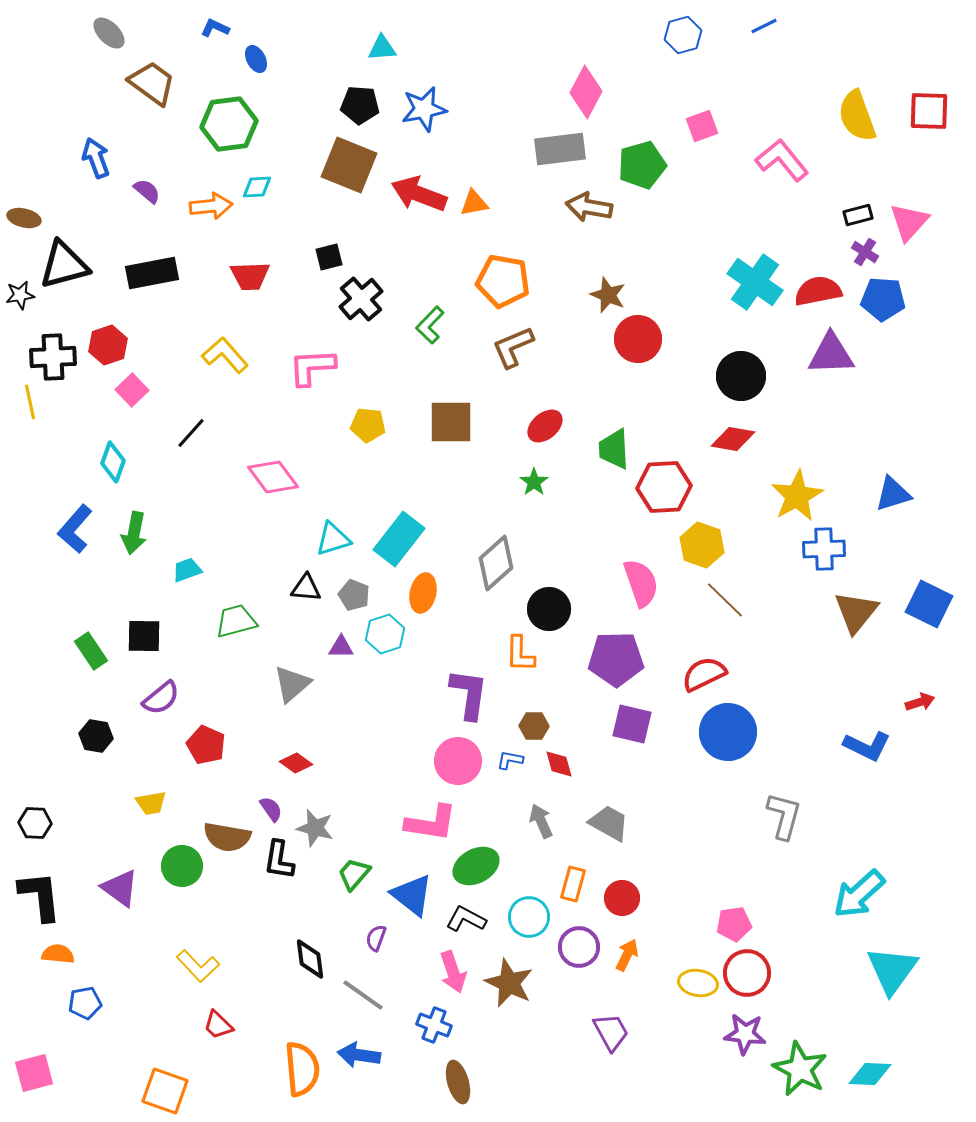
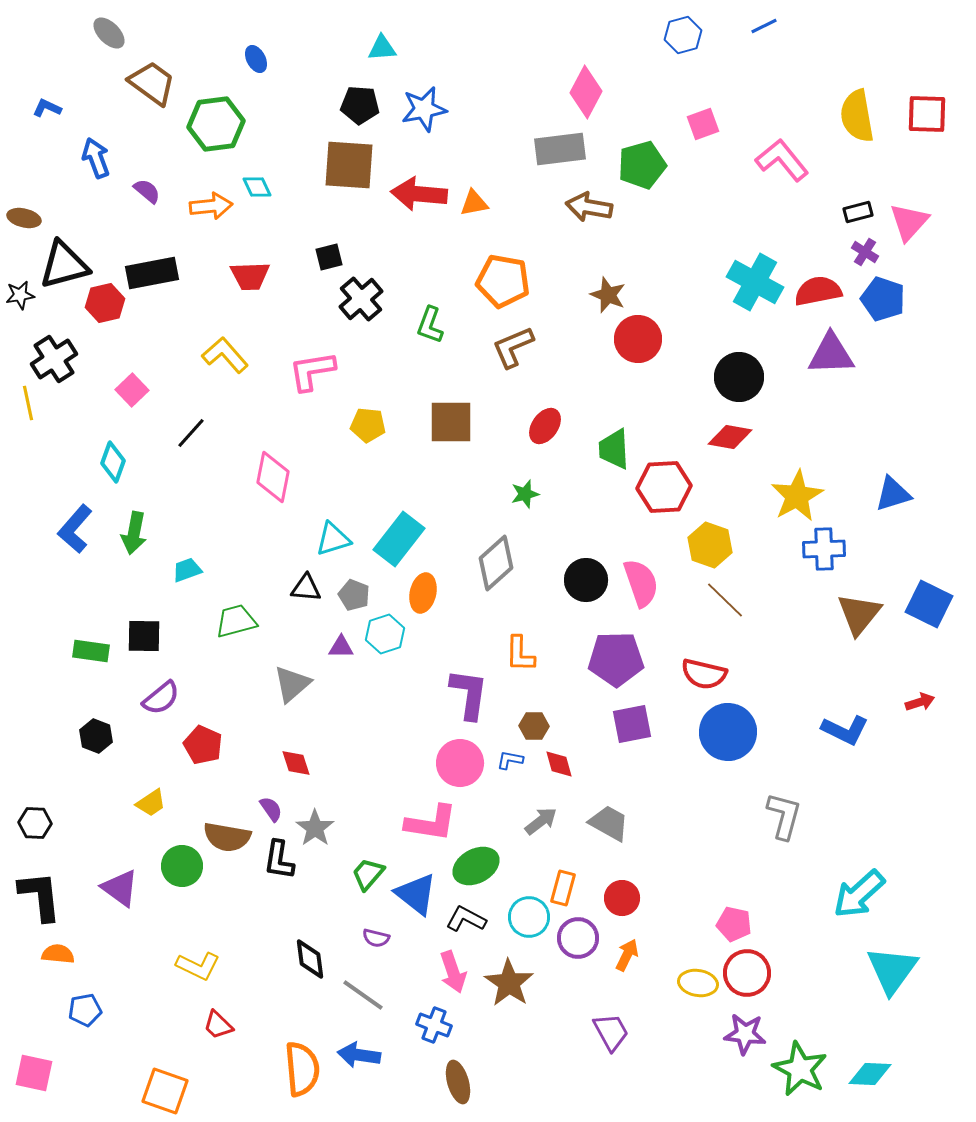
blue L-shape at (215, 28): moved 168 px left, 80 px down
red square at (929, 111): moved 2 px left, 3 px down
yellow semicircle at (857, 116): rotated 10 degrees clockwise
green hexagon at (229, 124): moved 13 px left
pink square at (702, 126): moved 1 px right, 2 px up
brown square at (349, 165): rotated 18 degrees counterclockwise
cyan diamond at (257, 187): rotated 68 degrees clockwise
red arrow at (419, 194): rotated 16 degrees counterclockwise
black rectangle at (858, 215): moved 3 px up
cyan cross at (755, 282): rotated 6 degrees counterclockwise
blue pentagon at (883, 299): rotated 15 degrees clockwise
green L-shape at (430, 325): rotated 24 degrees counterclockwise
red hexagon at (108, 345): moved 3 px left, 42 px up; rotated 6 degrees clockwise
black cross at (53, 357): moved 1 px right, 2 px down; rotated 30 degrees counterclockwise
pink L-shape at (312, 367): moved 4 px down; rotated 6 degrees counterclockwise
black circle at (741, 376): moved 2 px left, 1 px down
yellow line at (30, 402): moved 2 px left, 1 px down
red ellipse at (545, 426): rotated 15 degrees counterclockwise
red diamond at (733, 439): moved 3 px left, 2 px up
pink diamond at (273, 477): rotated 48 degrees clockwise
green star at (534, 482): moved 9 px left, 12 px down; rotated 20 degrees clockwise
yellow hexagon at (702, 545): moved 8 px right
black circle at (549, 609): moved 37 px right, 29 px up
brown triangle at (856, 612): moved 3 px right, 2 px down
green rectangle at (91, 651): rotated 48 degrees counterclockwise
red semicircle at (704, 674): rotated 141 degrees counterclockwise
purple square at (632, 724): rotated 24 degrees counterclockwise
black hexagon at (96, 736): rotated 12 degrees clockwise
red pentagon at (206, 745): moved 3 px left
blue L-shape at (867, 746): moved 22 px left, 16 px up
pink circle at (458, 761): moved 2 px right, 2 px down
red diamond at (296, 763): rotated 36 degrees clockwise
yellow trapezoid at (151, 803): rotated 24 degrees counterclockwise
gray arrow at (541, 821): rotated 76 degrees clockwise
gray star at (315, 828): rotated 21 degrees clockwise
green trapezoid at (354, 874): moved 14 px right
orange rectangle at (573, 884): moved 10 px left, 4 px down
blue triangle at (412, 895): moved 4 px right, 1 px up
pink pentagon at (734, 924): rotated 20 degrees clockwise
purple semicircle at (376, 938): rotated 96 degrees counterclockwise
purple circle at (579, 947): moved 1 px left, 9 px up
yellow L-shape at (198, 966): rotated 21 degrees counterclockwise
brown star at (509, 983): rotated 9 degrees clockwise
blue pentagon at (85, 1003): moved 7 px down
pink square at (34, 1073): rotated 27 degrees clockwise
